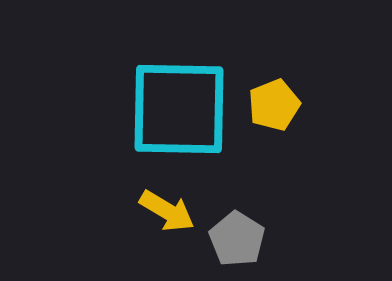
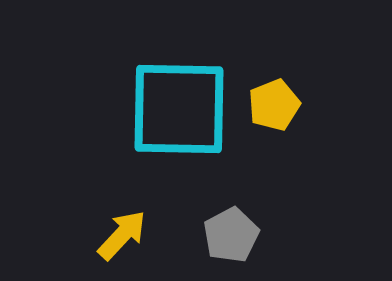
yellow arrow: moved 45 px left, 24 px down; rotated 78 degrees counterclockwise
gray pentagon: moved 6 px left, 4 px up; rotated 12 degrees clockwise
